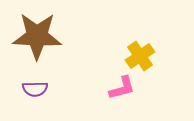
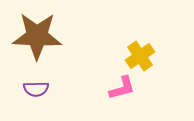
purple semicircle: moved 1 px right
